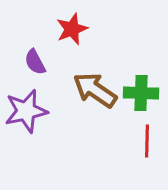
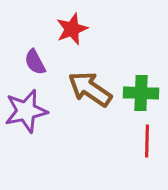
brown arrow: moved 5 px left, 1 px up
